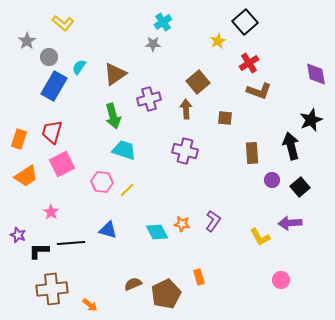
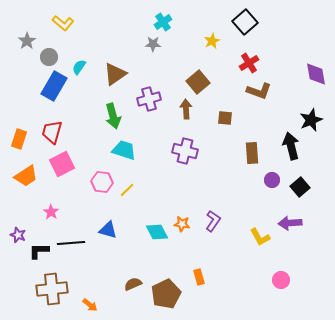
yellow star at (218, 41): moved 6 px left
